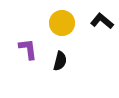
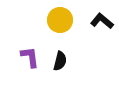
yellow circle: moved 2 px left, 3 px up
purple L-shape: moved 2 px right, 8 px down
